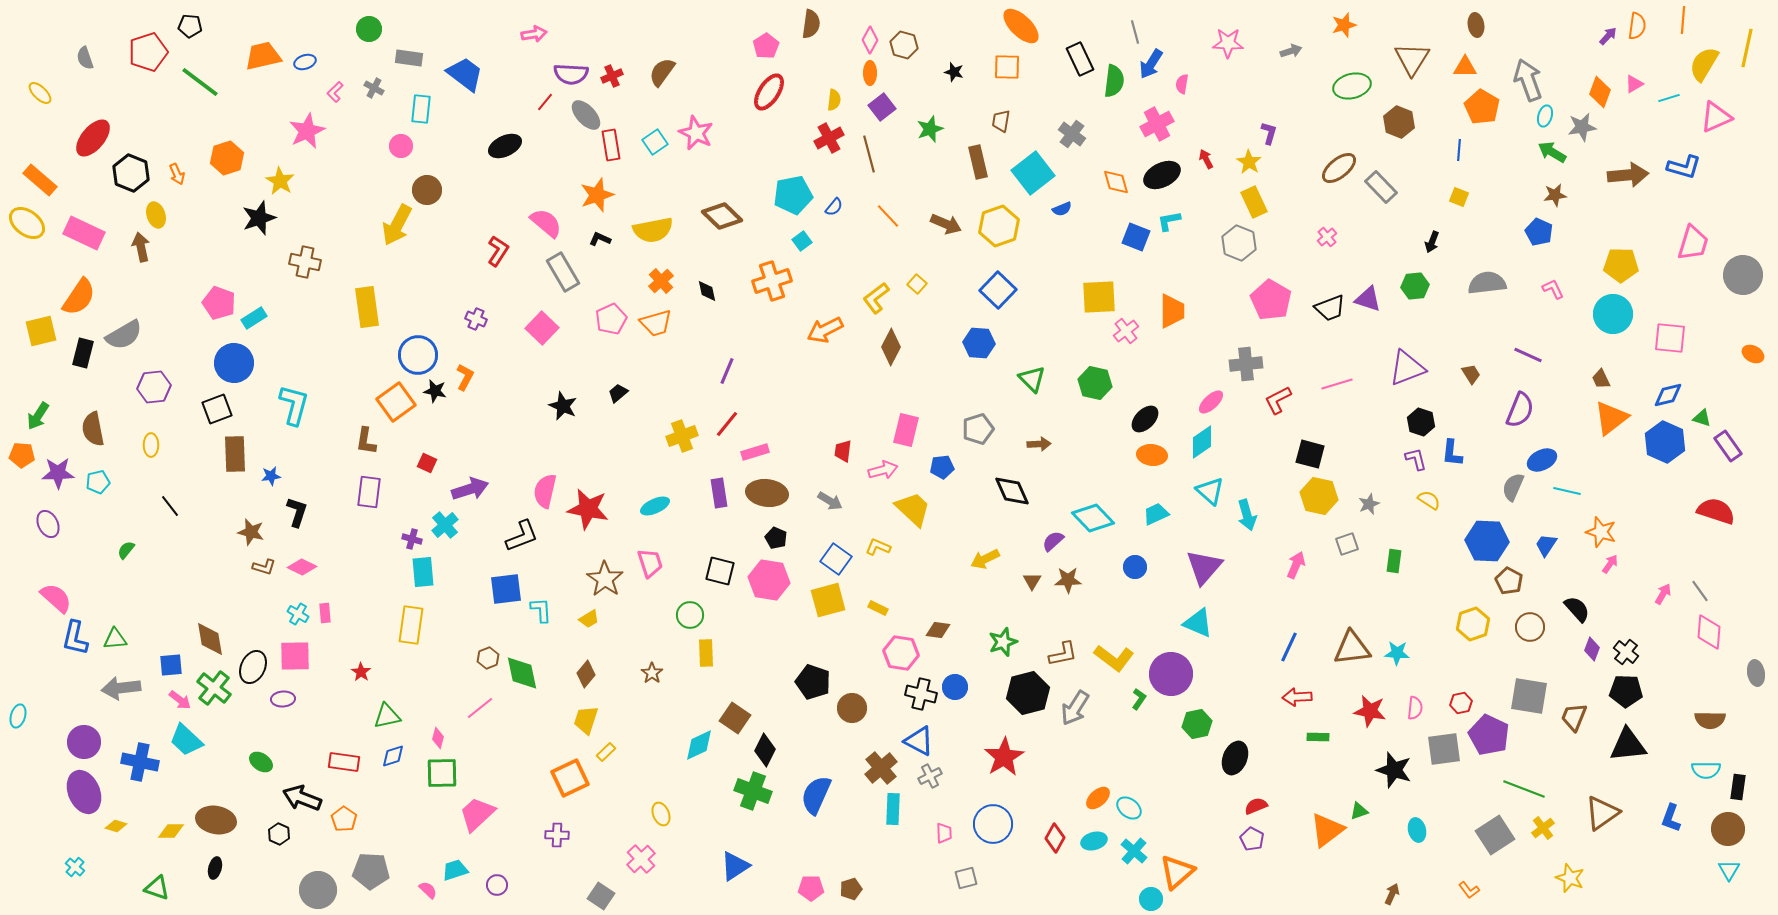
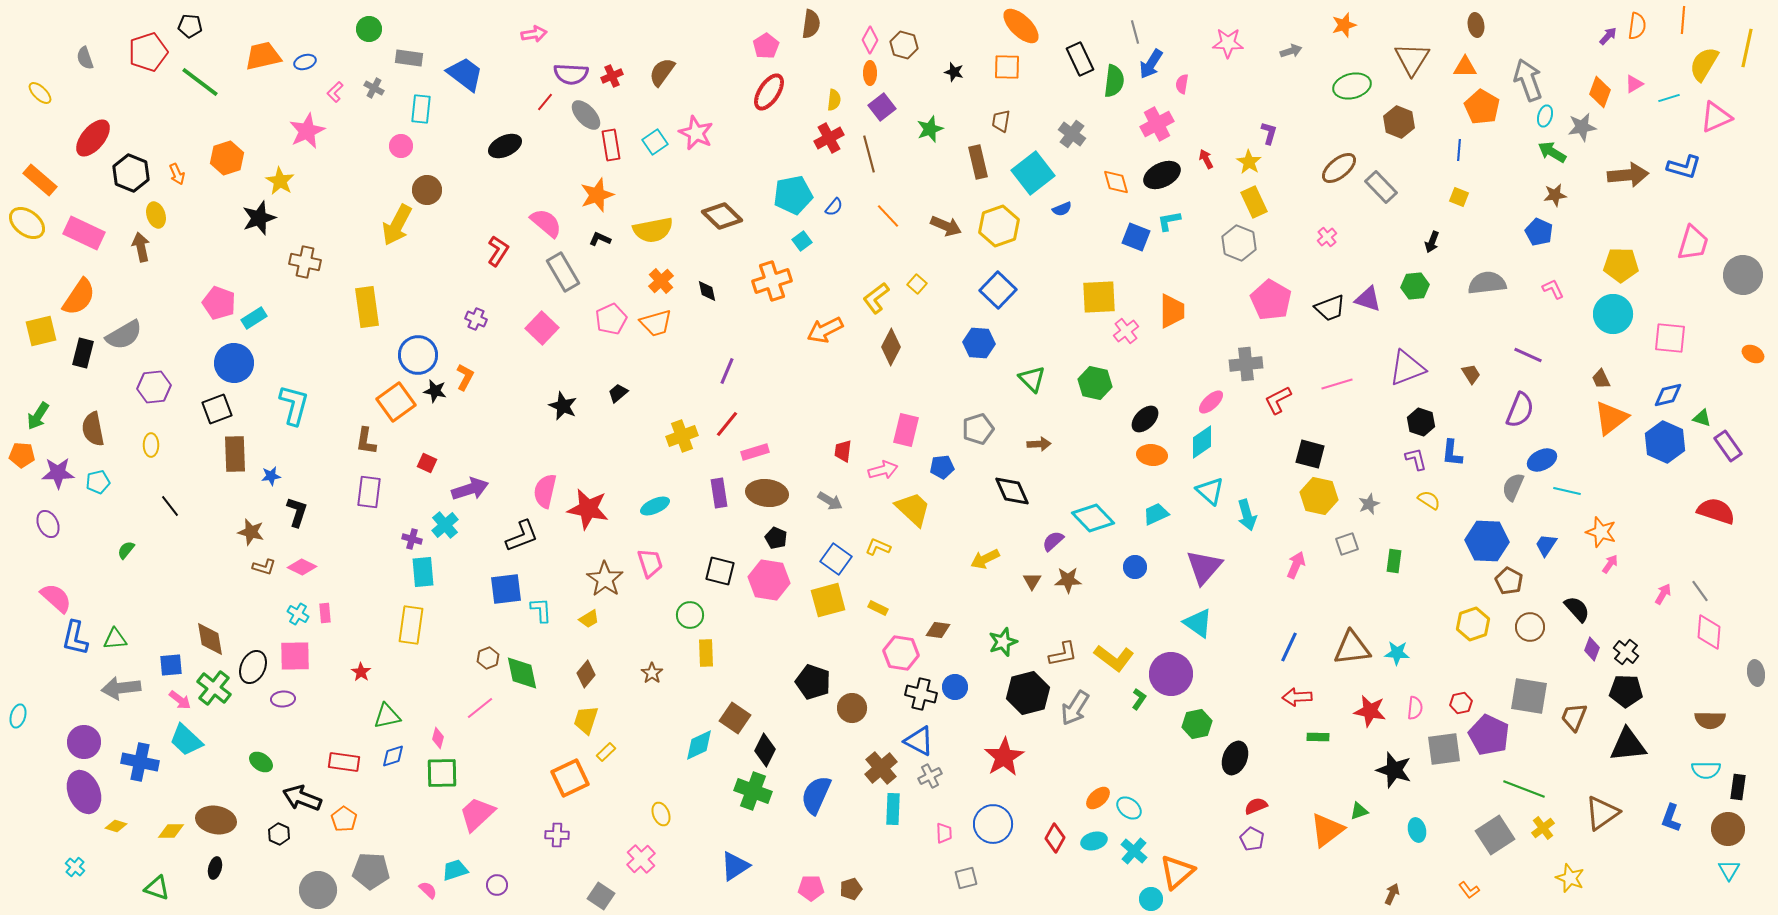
brown arrow at (946, 224): moved 2 px down
cyan triangle at (1198, 623): rotated 12 degrees clockwise
